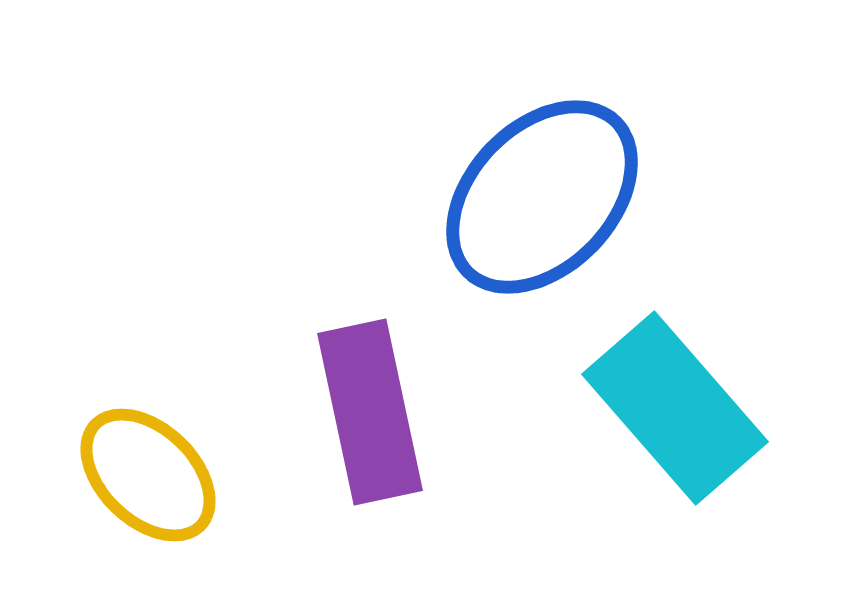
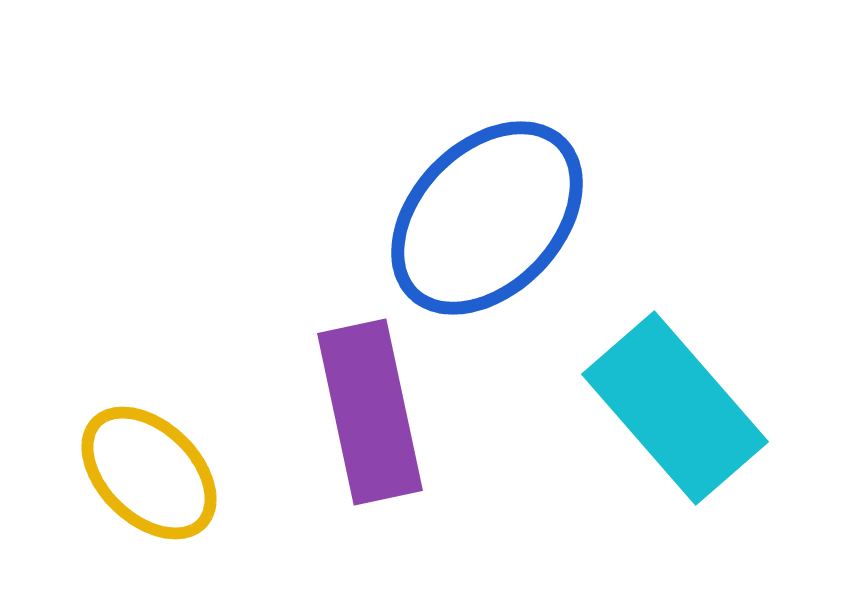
blue ellipse: moved 55 px left, 21 px down
yellow ellipse: moved 1 px right, 2 px up
